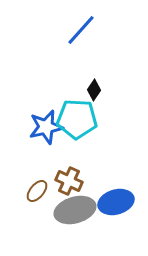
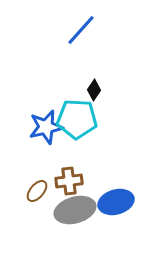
brown cross: rotated 32 degrees counterclockwise
